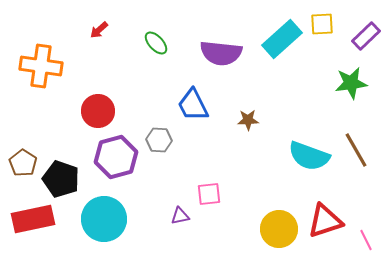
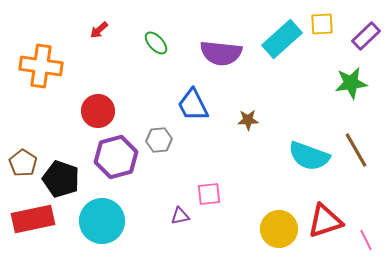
gray hexagon: rotated 10 degrees counterclockwise
cyan circle: moved 2 px left, 2 px down
